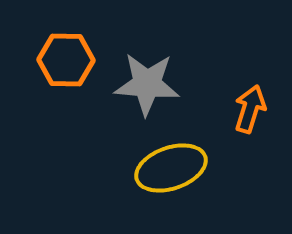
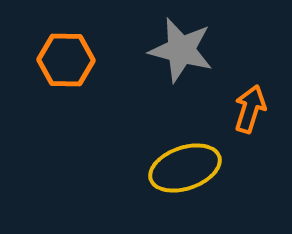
gray star: moved 34 px right, 34 px up; rotated 10 degrees clockwise
yellow ellipse: moved 14 px right
